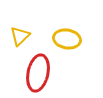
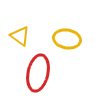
yellow triangle: rotated 40 degrees counterclockwise
